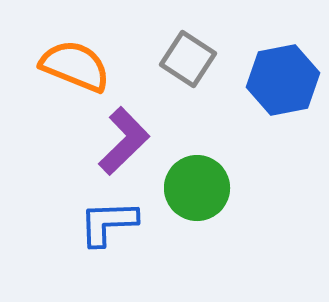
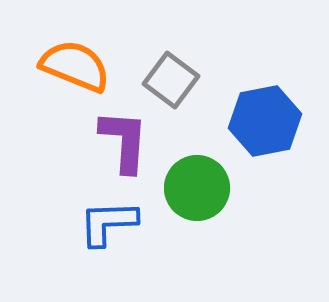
gray square: moved 17 px left, 21 px down; rotated 4 degrees clockwise
blue hexagon: moved 18 px left, 41 px down
purple L-shape: rotated 42 degrees counterclockwise
